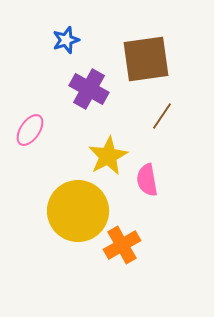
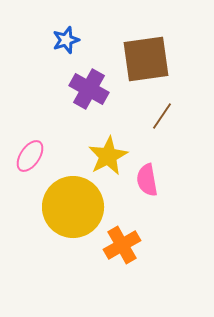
pink ellipse: moved 26 px down
yellow circle: moved 5 px left, 4 px up
